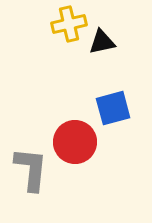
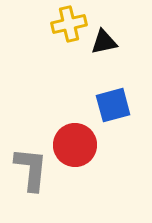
black triangle: moved 2 px right
blue square: moved 3 px up
red circle: moved 3 px down
